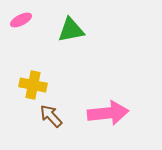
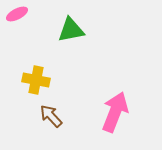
pink ellipse: moved 4 px left, 6 px up
yellow cross: moved 3 px right, 5 px up
pink arrow: moved 7 px right, 1 px up; rotated 63 degrees counterclockwise
